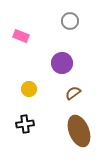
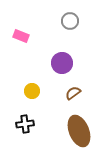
yellow circle: moved 3 px right, 2 px down
